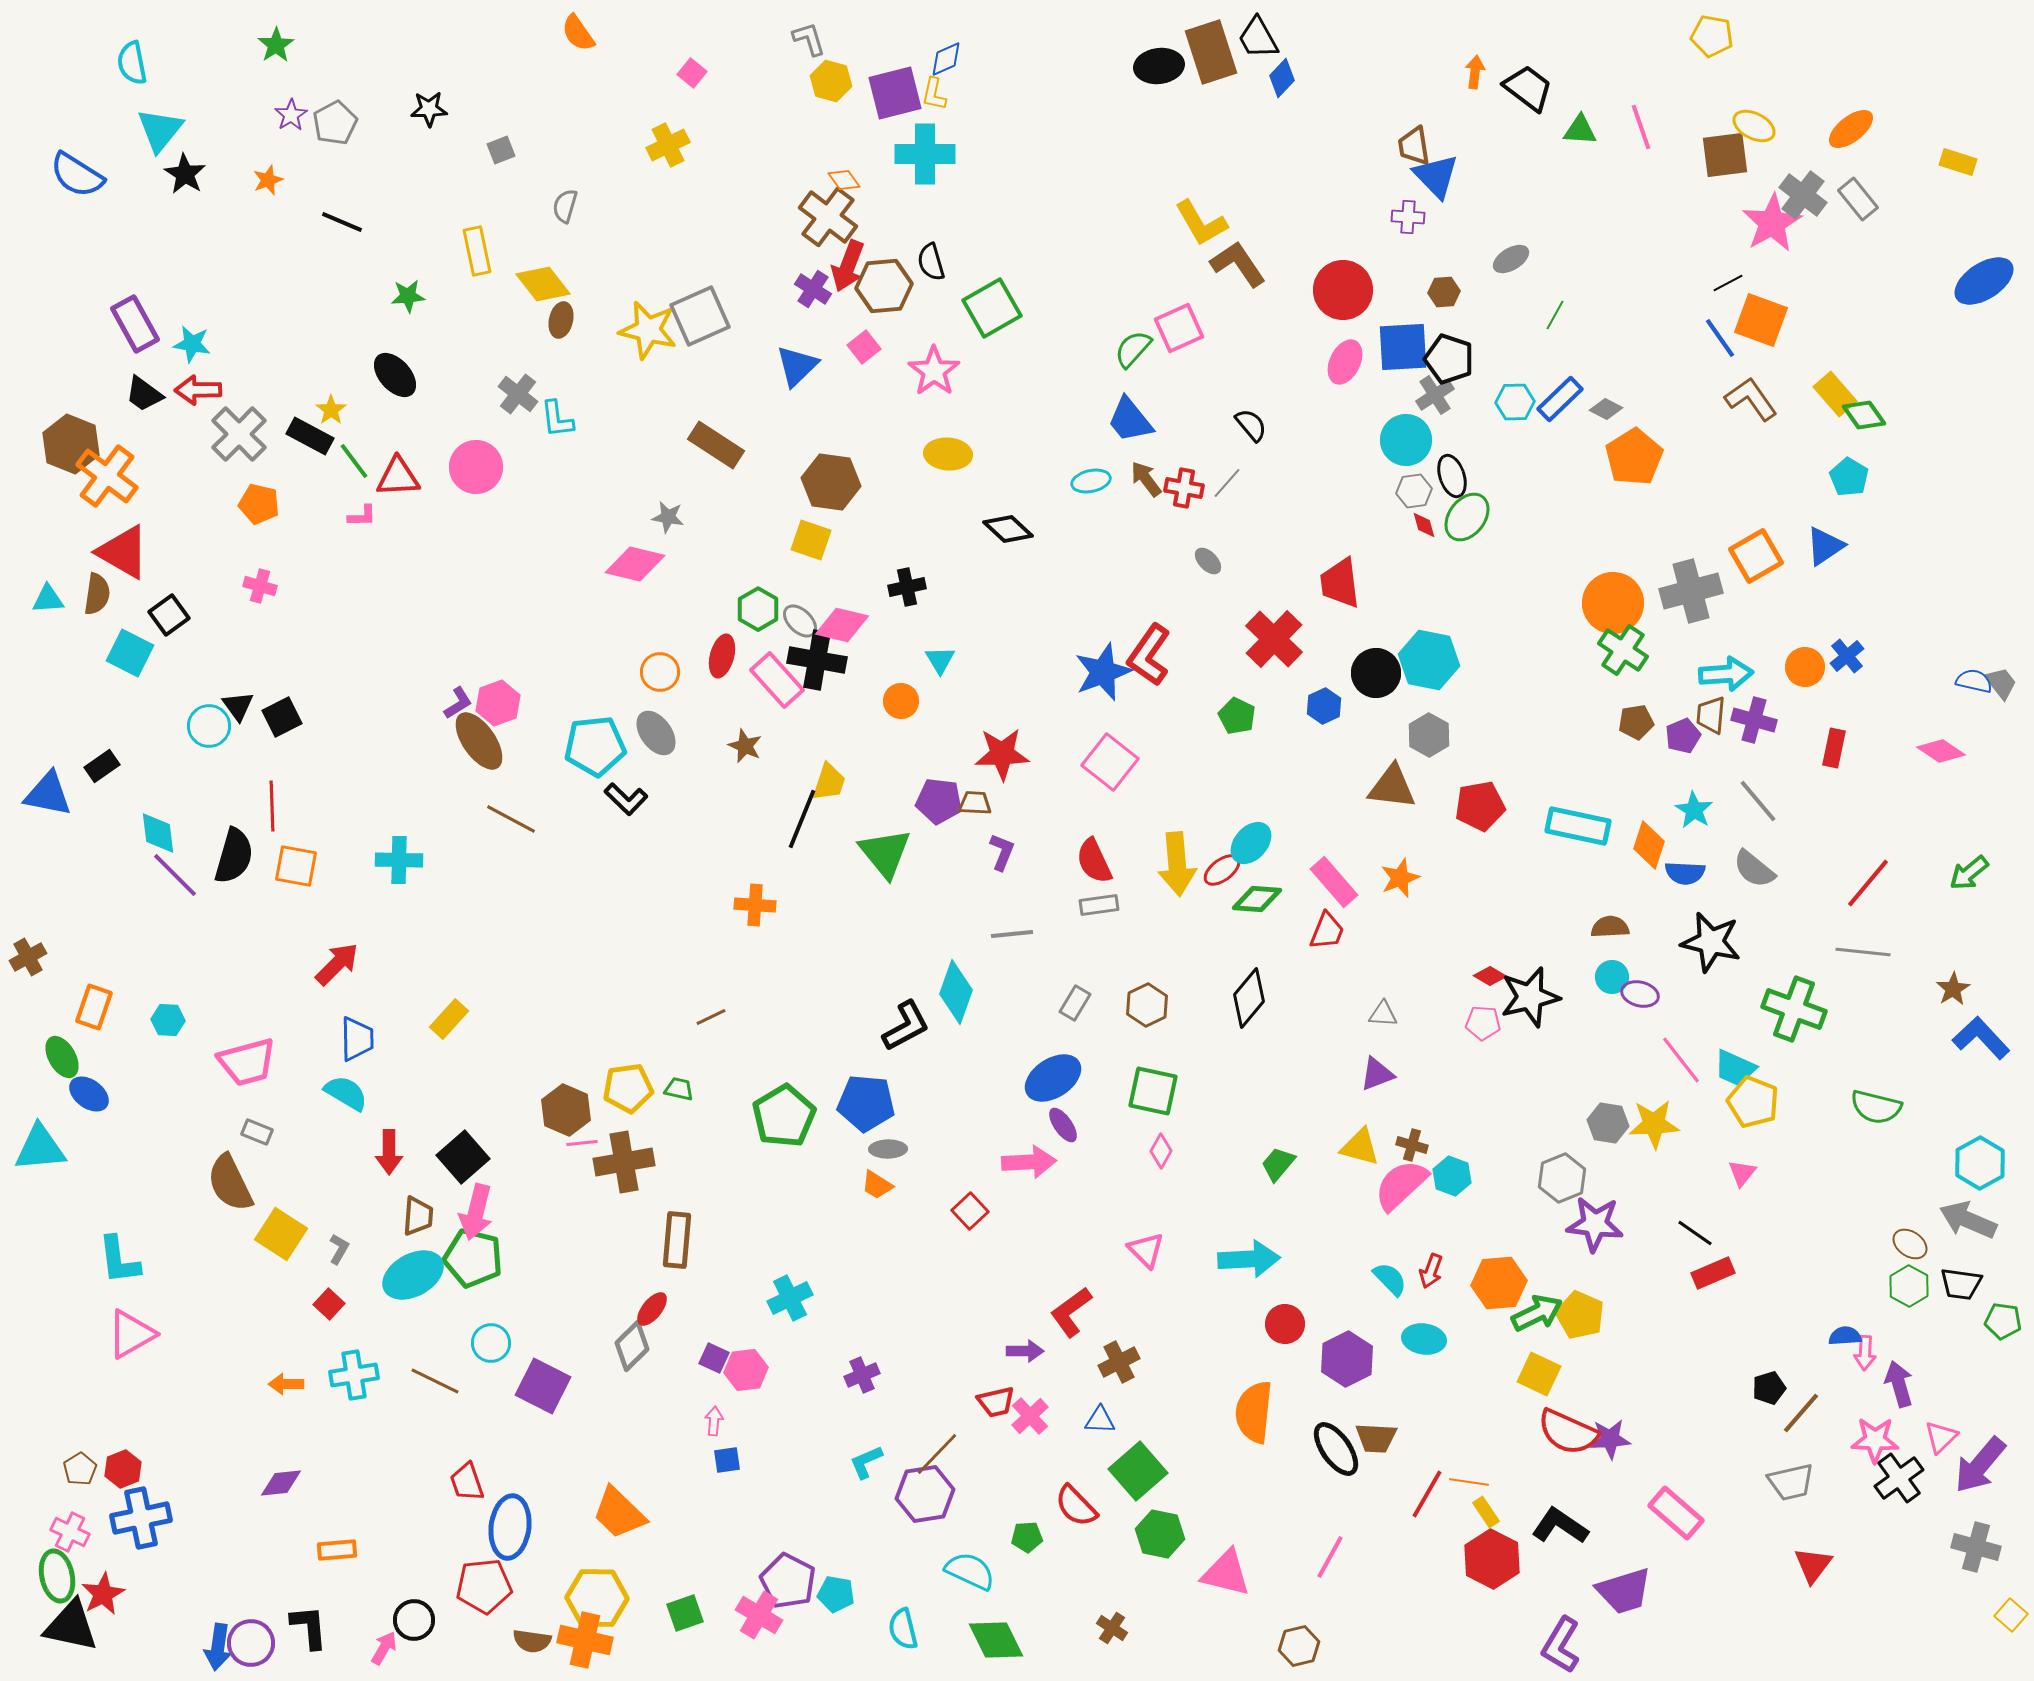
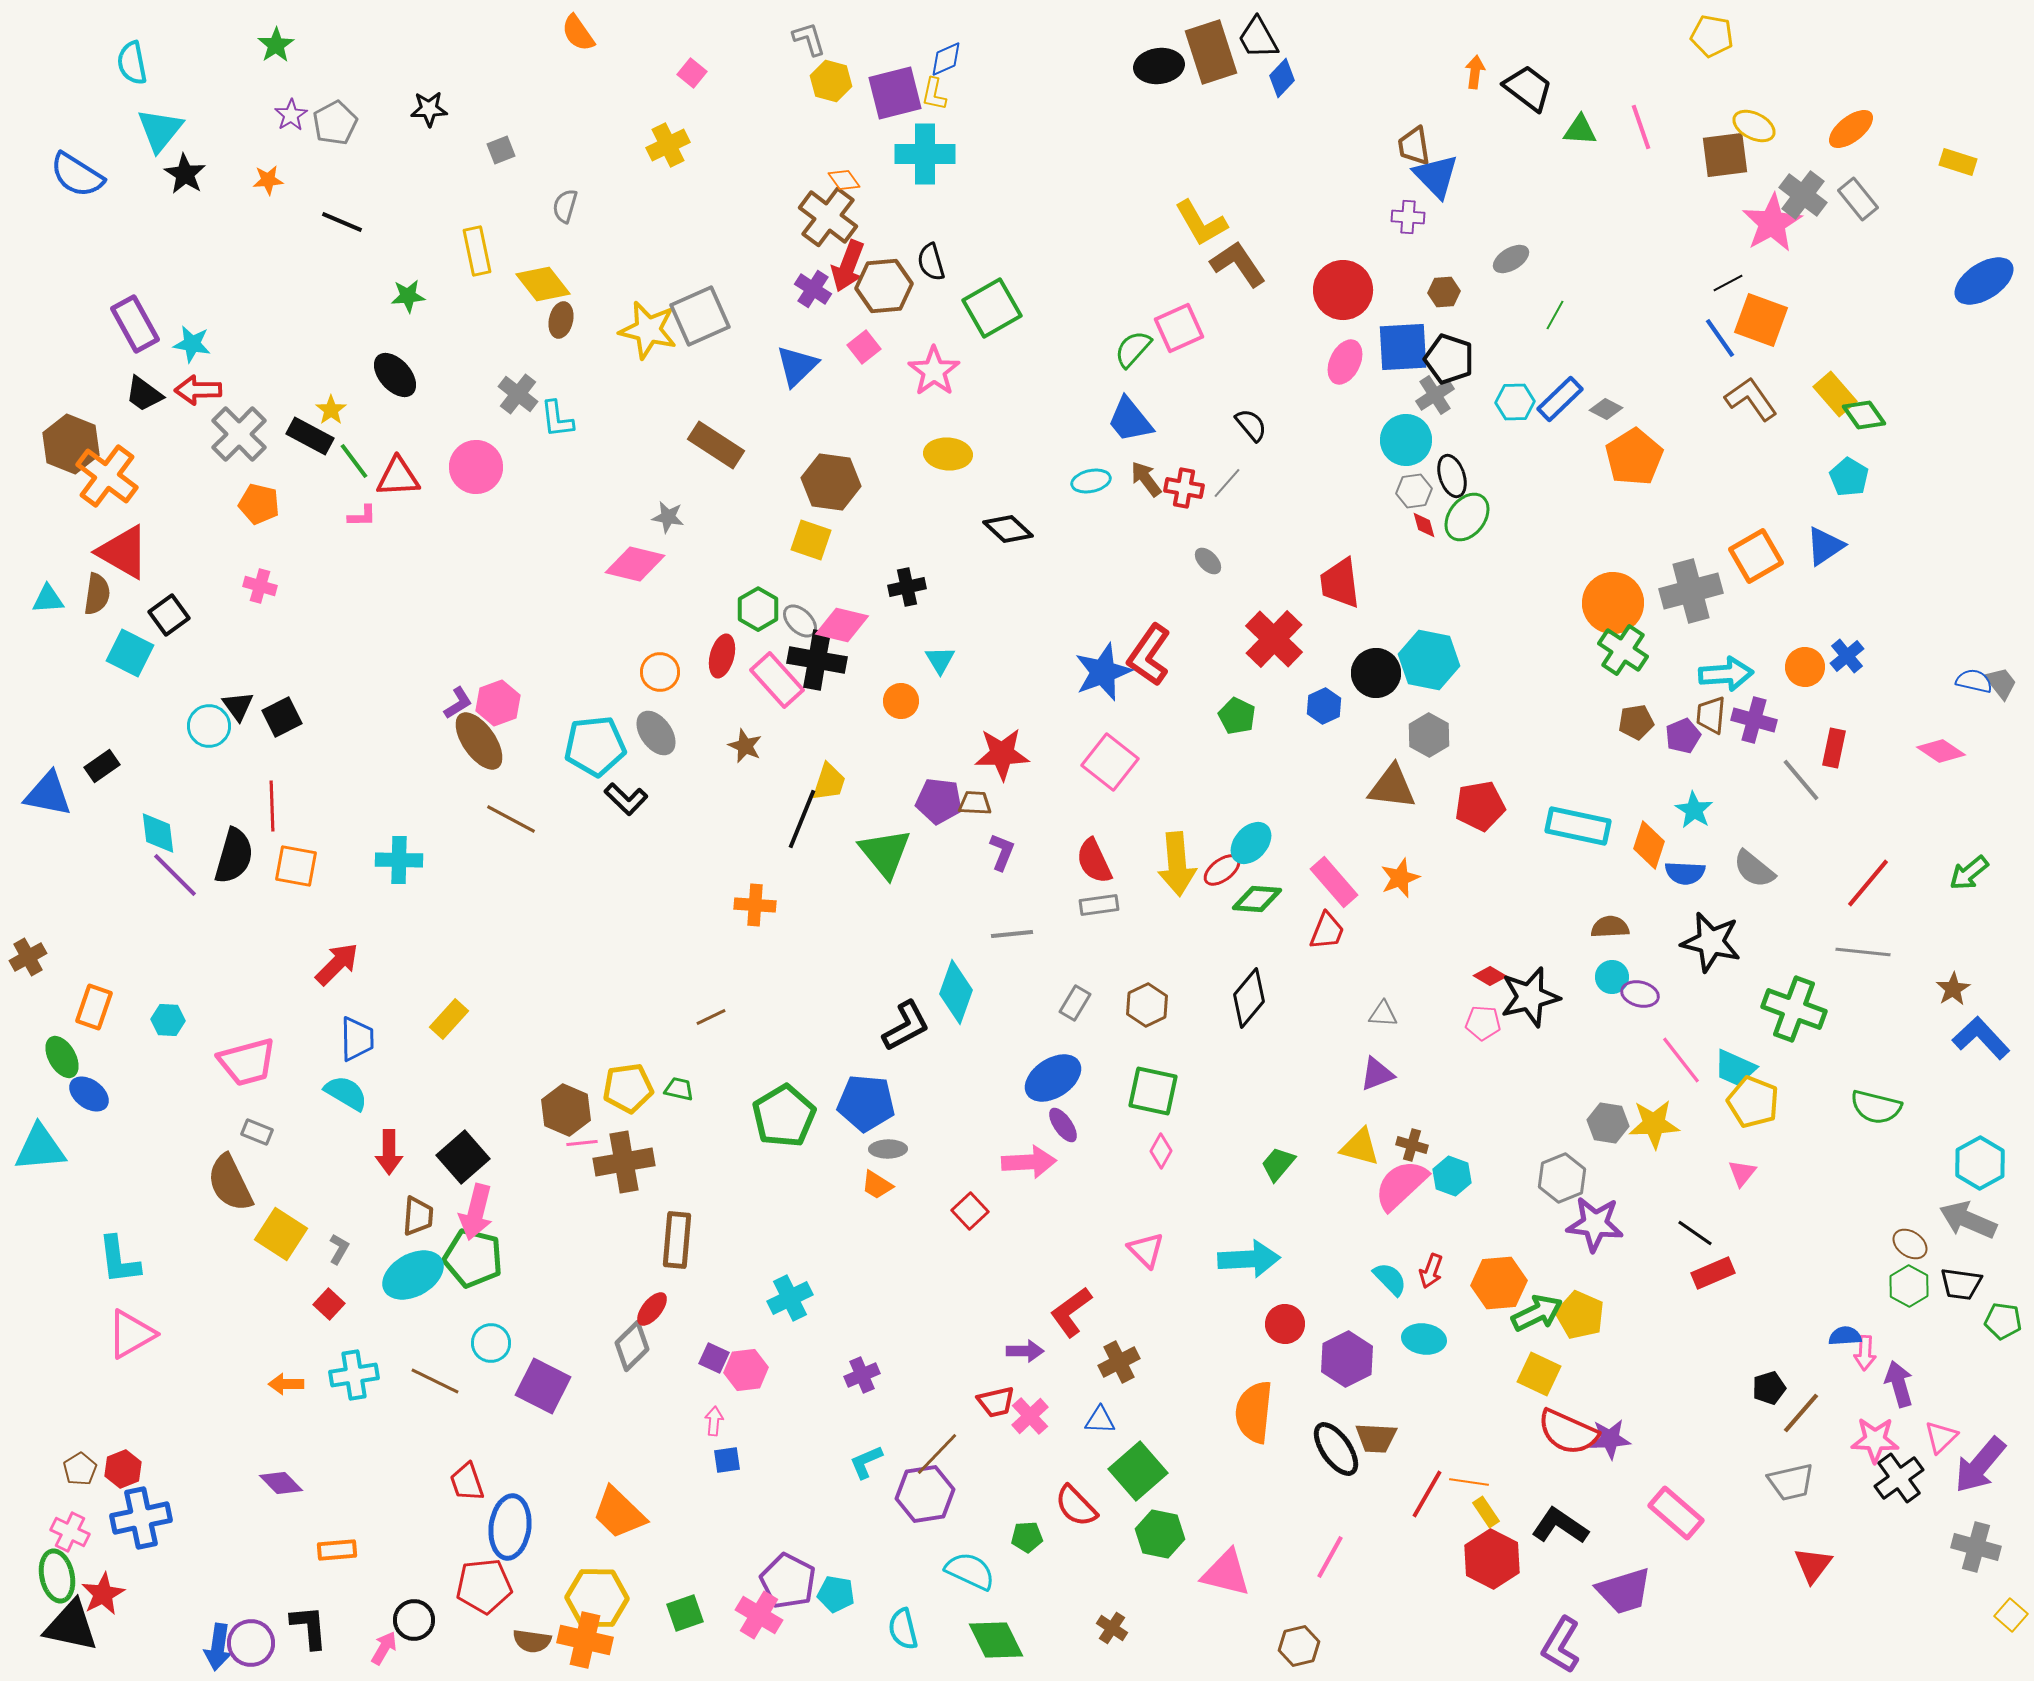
orange star at (268, 180): rotated 16 degrees clockwise
gray line at (1758, 801): moved 43 px right, 21 px up
purple diamond at (281, 1483): rotated 51 degrees clockwise
